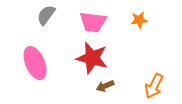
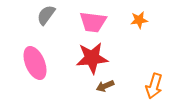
red star: rotated 20 degrees counterclockwise
orange arrow: rotated 10 degrees counterclockwise
